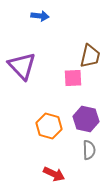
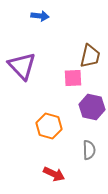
purple hexagon: moved 6 px right, 12 px up
